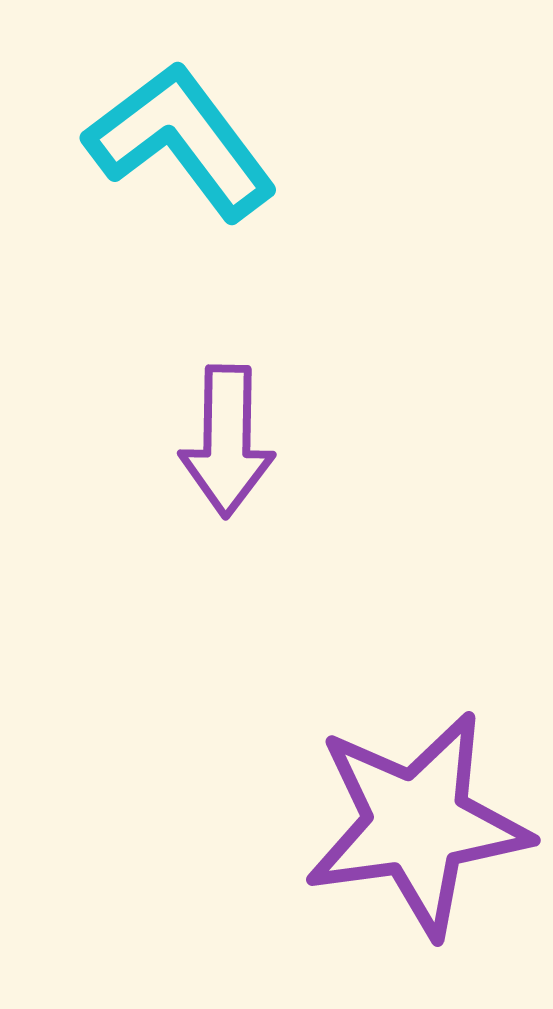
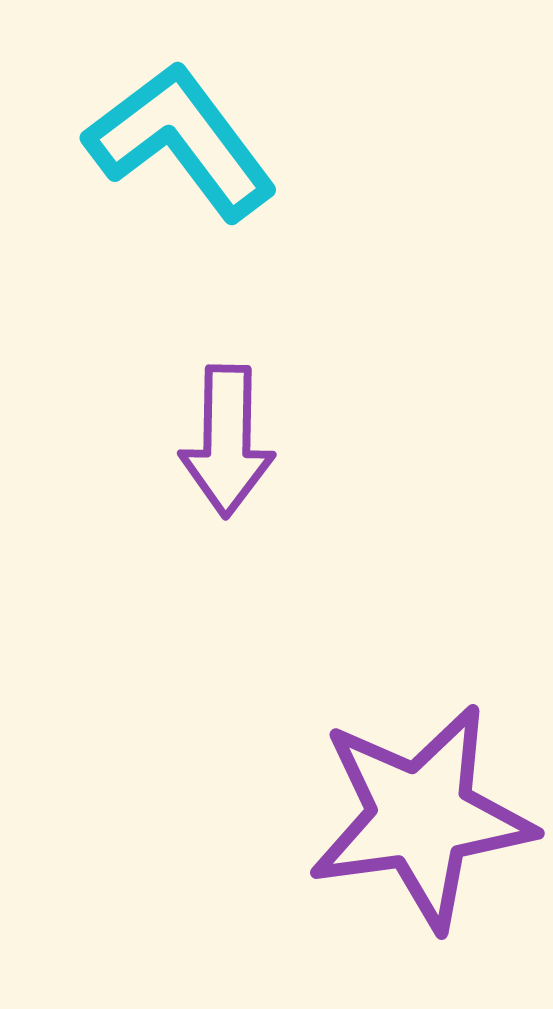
purple star: moved 4 px right, 7 px up
